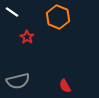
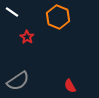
gray semicircle: rotated 20 degrees counterclockwise
red semicircle: moved 5 px right
